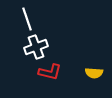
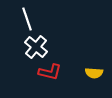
white cross: rotated 30 degrees counterclockwise
